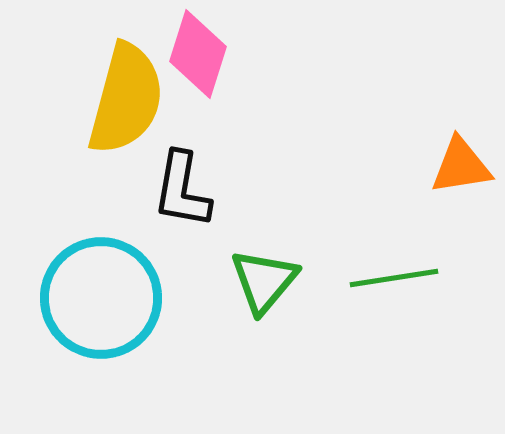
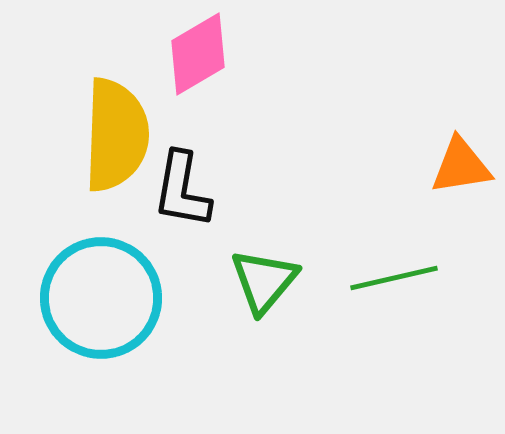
pink diamond: rotated 42 degrees clockwise
yellow semicircle: moved 10 px left, 36 px down; rotated 13 degrees counterclockwise
green line: rotated 4 degrees counterclockwise
